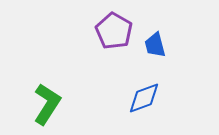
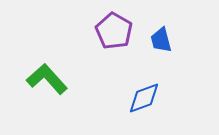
blue trapezoid: moved 6 px right, 5 px up
green L-shape: moved 25 px up; rotated 75 degrees counterclockwise
